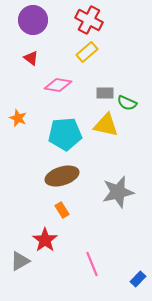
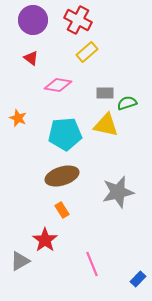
red cross: moved 11 px left
green semicircle: rotated 138 degrees clockwise
